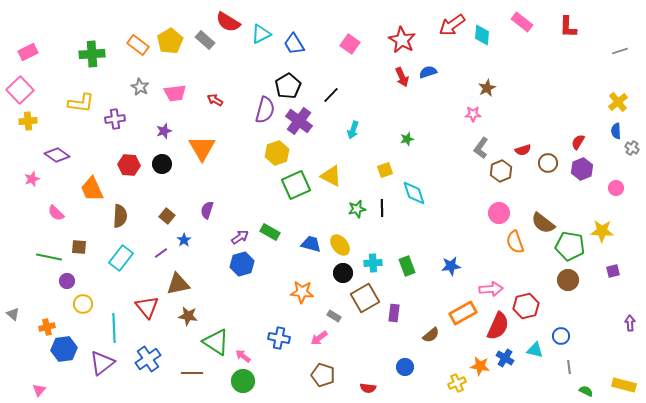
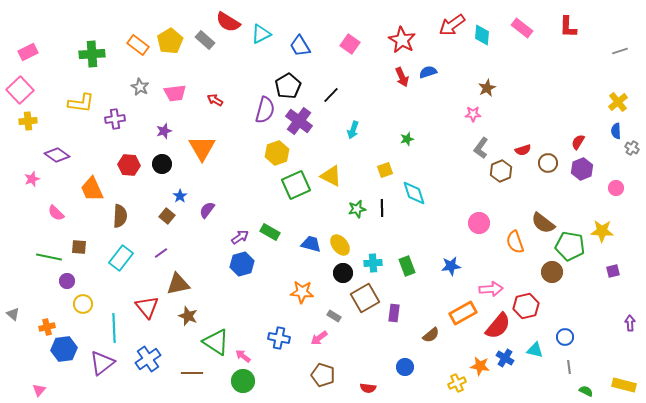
pink rectangle at (522, 22): moved 6 px down
blue trapezoid at (294, 44): moved 6 px right, 2 px down
purple semicircle at (207, 210): rotated 18 degrees clockwise
pink circle at (499, 213): moved 20 px left, 10 px down
blue star at (184, 240): moved 4 px left, 44 px up
brown circle at (568, 280): moved 16 px left, 8 px up
brown star at (188, 316): rotated 12 degrees clockwise
red semicircle at (498, 326): rotated 16 degrees clockwise
blue circle at (561, 336): moved 4 px right, 1 px down
